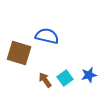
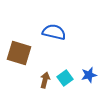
blue semicircle: moved 7 px right, 4 px up
brown arrow: rotated 49 degrees clockwise
